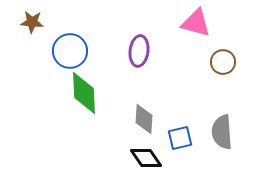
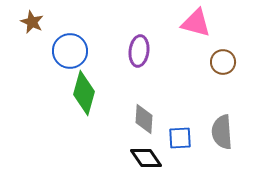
brown star: rotated 20 degrees clockwise
green diamond: rotated 18 degrees clockwise
blue square: rotated 10 degrees clockwise
